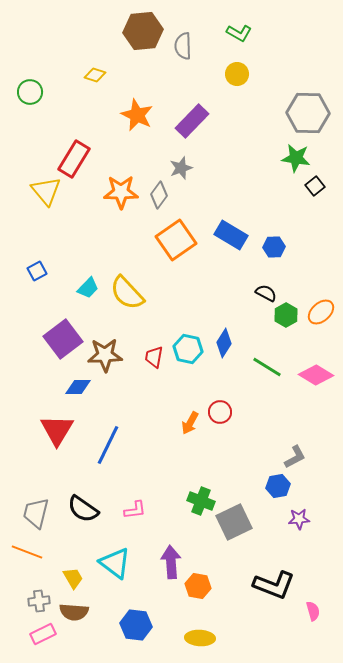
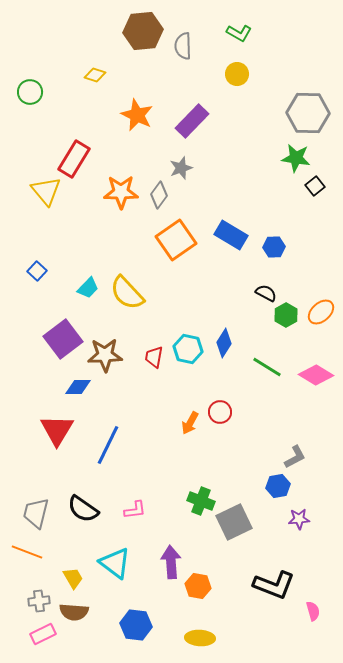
blue square at (37, 271): rotated 18 degrees counterclockwise
